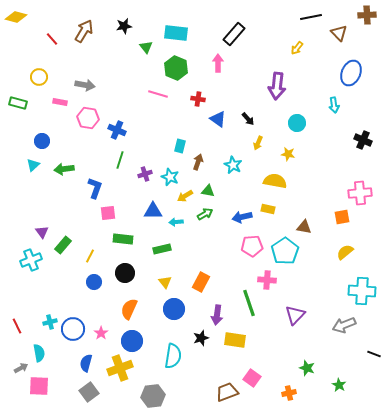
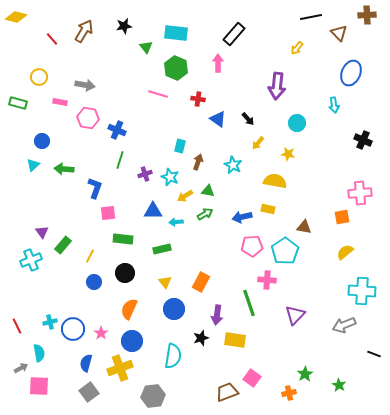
yellow arrow at (258, 143): rotated 16 degrees clockwise
green arrow at (64, 169): rotated 12 degrees clockwise
green star at (307, 368): moved 2 px left, 6 px down; rotated 21 degrees clockwise
